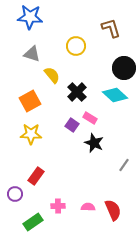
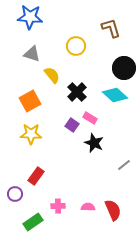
gray line: rotated 16 degrees clockwise
